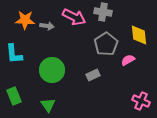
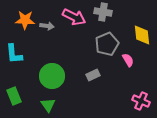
yellow diamond: moved 3 px right
gray pentagon: moved 1 px right; rotated 10 degrees clockwise
pink semicircle: rotated 88 degrees clockwise
green circle: moved 6 px down
